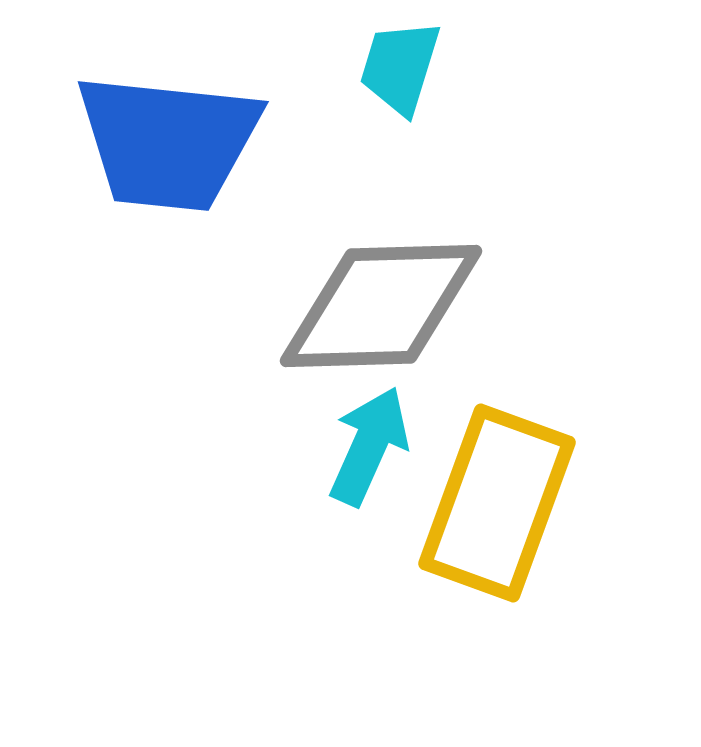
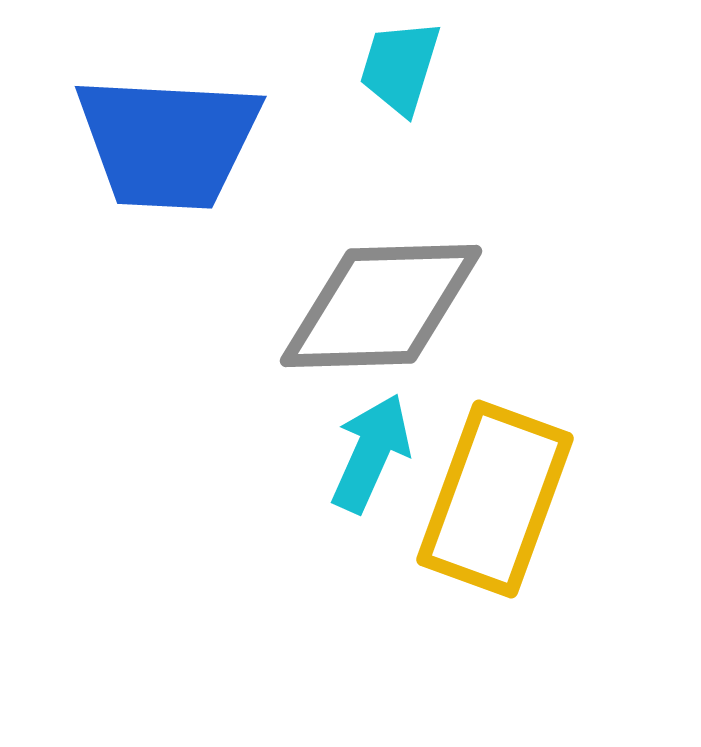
blue trapezoid: rotated 3 degrees counterclockwise
cyan arrow: moved 2 px right, 7 px down
yellow rectangle: moved 2 px left, 4 px up
